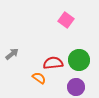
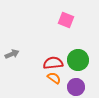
pink square: rotated 14 degrees counterclockwise
gray arrow: rotated 16 degrees clockwise
green circle: moved 1 px left
orange semicircle: moved 15 px right
